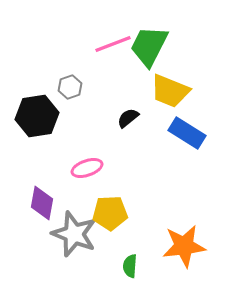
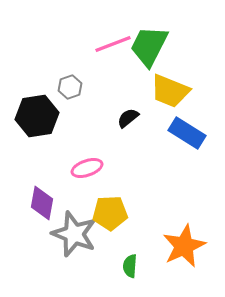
orange star: rotated 18 degrees counterclockwise
